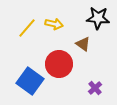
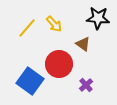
yellow arrow: rotated 36 degrees clockwise
purple cross: moved 9 px left, 3 px up
